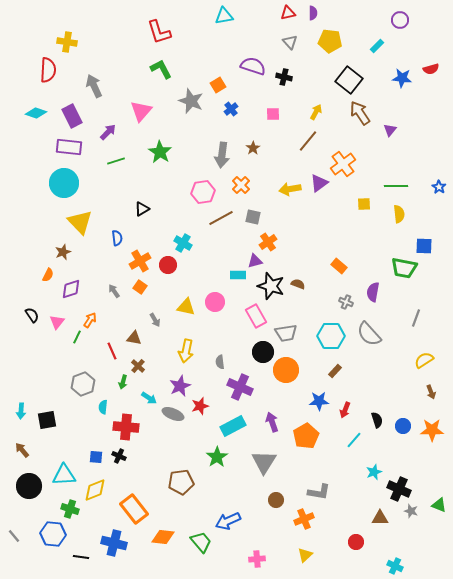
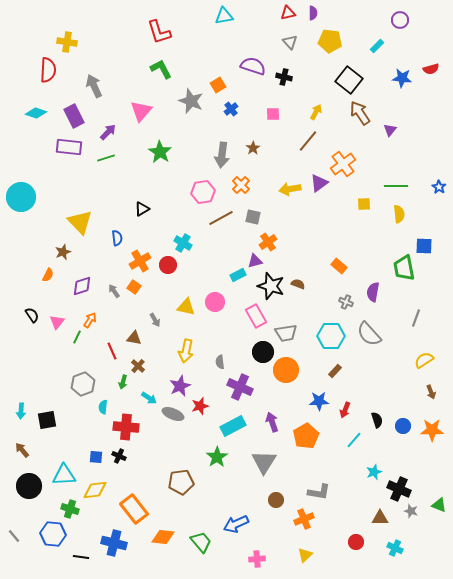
purple rectangle at (72, 116): moved 2 px right
green line at (116, 161): moved 10 px left, 3 px up
cyan circle at (64, 183): moved 43 px left, 14 px down
green trapezoid at (404, 268): rotated 68 degrees clockwise
cyan rectangle at (238, 275): rotated 28 degrees counterclockwise
orange square at (140, 287): moved 6 px left
purple diamond at (71, 289): moved 11 px right, 3 px up
yellow diamond at (95, 490): rotated 15 degrees clockwise
blue arrow at (228, 521): moved 8 px right, 3 px down
cyan cross at (395, 566): moved 18 px up
